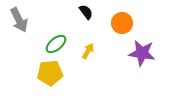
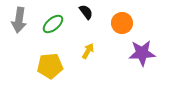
gray arrow: rotated 35 degrees clockwise
green ellipse: moved 3 px left, 20 px up
purple star: rotated 12 degrees counterclockwise
yellow pentagon: moved 7 px up
